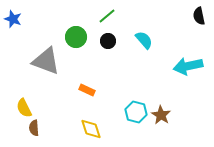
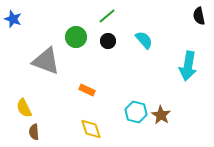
cyan arrow: rotated 68 degrees counterclockwise
brown semicircle: moved 4 px down
